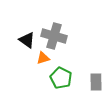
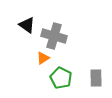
black triangle: moved 15 px up
orange triangle: rotated 16 degrees counterclockwise
gray rectangle: moved 4 px up
